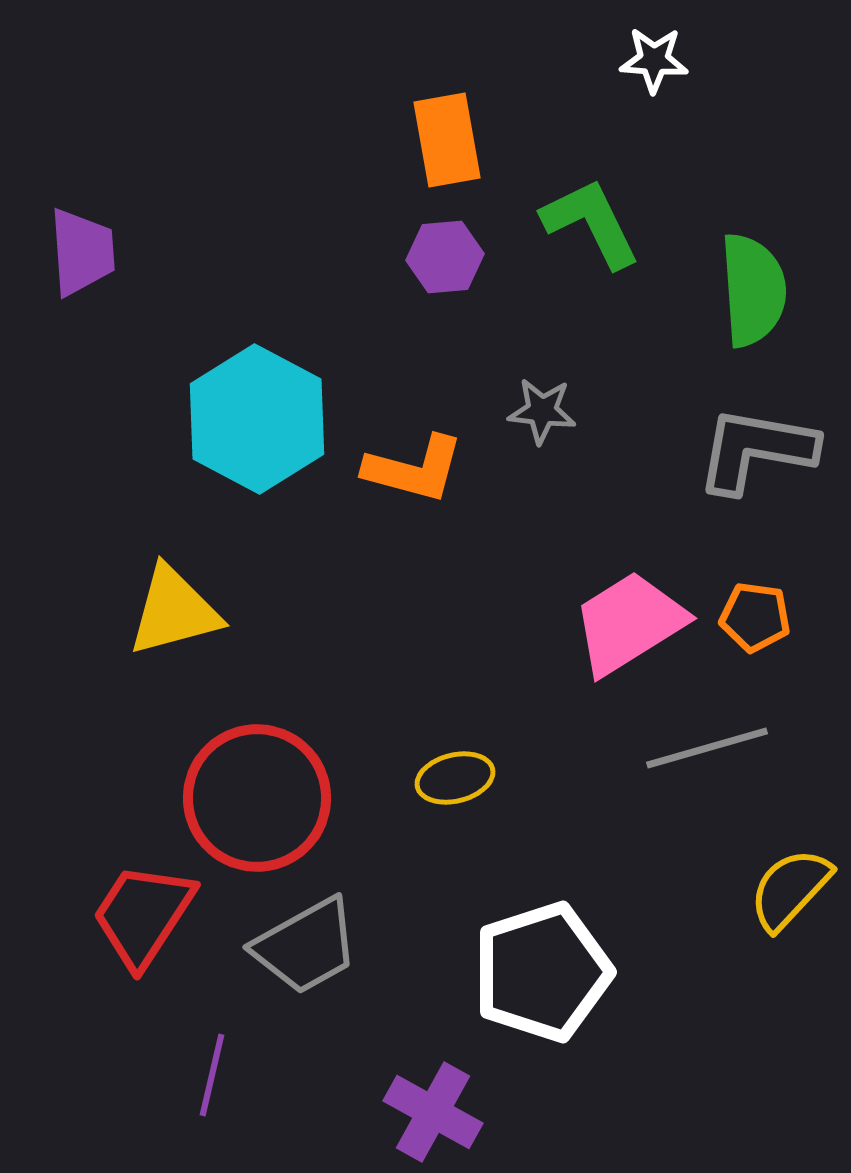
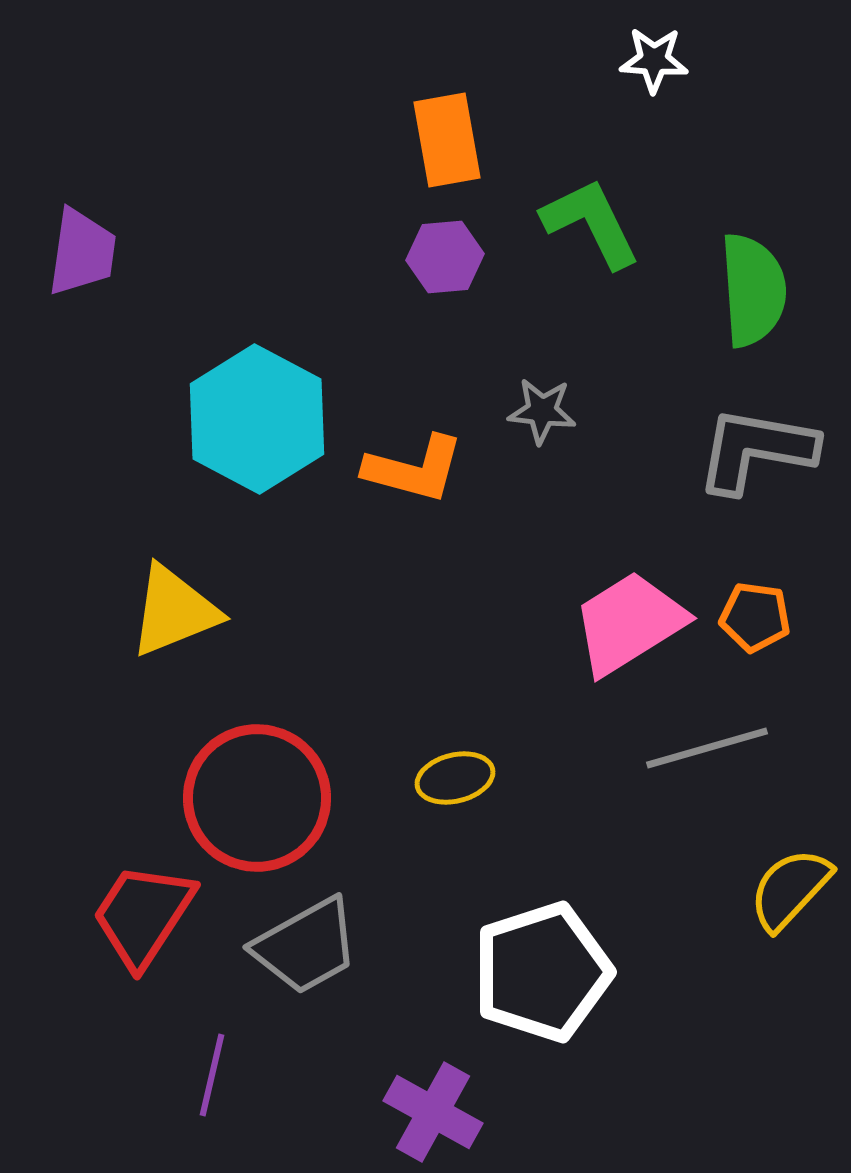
purple trapezoid: rotated 12 degrees clockwise
yellow triangle: rotated 7 degrees counterclockwise
